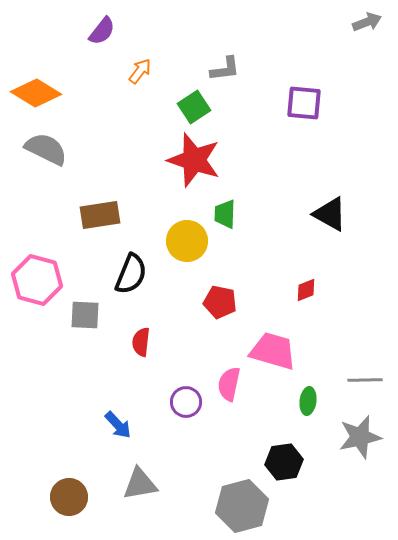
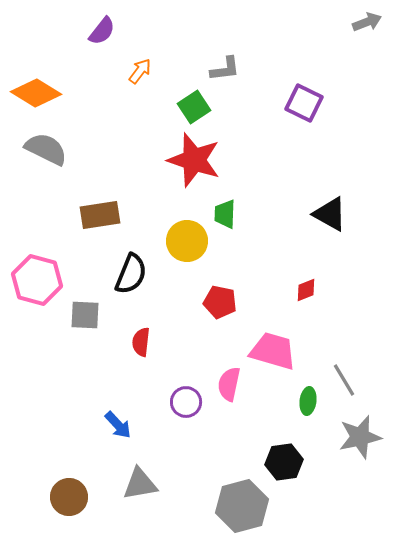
purple square: rotated 21 degrees clockwise
gray line: moved 21 px left; rotated 60 degrees clockwise
